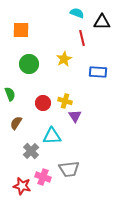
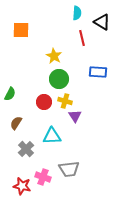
cyan semicircle: rotated 72 degrees clockwise
black triangle: rotated 30 degrees clockwise
yellow star: moved 10 px left, 3 px up; rotated 14 degrees counterclockwise
green circle: moved 30 px right, 15 px down
green semicircle: rotated 48 degrees clockwise
red circle: moved 1 px right, 1 px up
gray cross: moved 5 px left, 2 px up
